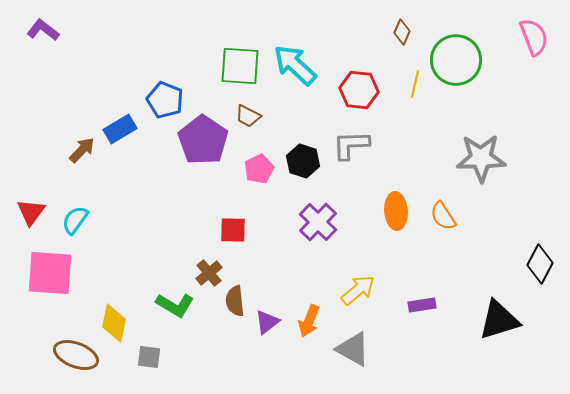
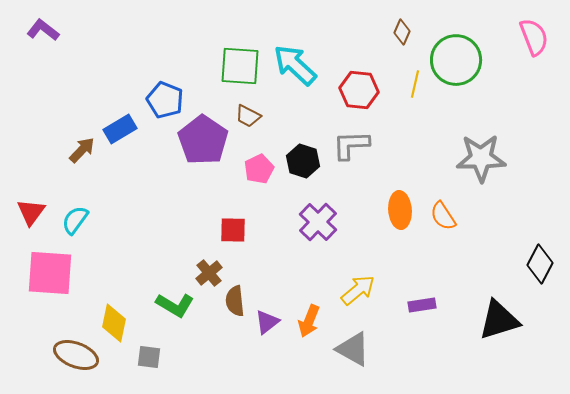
orange ellipse: moved 4 px right, 1 px up
